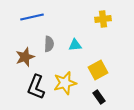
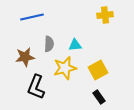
yellow cross: moved 2 px right, 4 px up
brown star: rotated 12 degrees clockwise
yellow star: moved 15 px up
